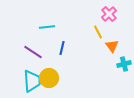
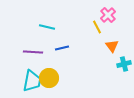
pink cross: moved 1 px left, 1 px down
cyan line: rotated 21 degrees clockwise
yellow line: moved 1 px left, 5 px up
blue line: rotated 64 degrees clockwise
purple line: rotated 30 degrees counterclockwise
cyan trapezoid: rotated 15 degrees clockwise
